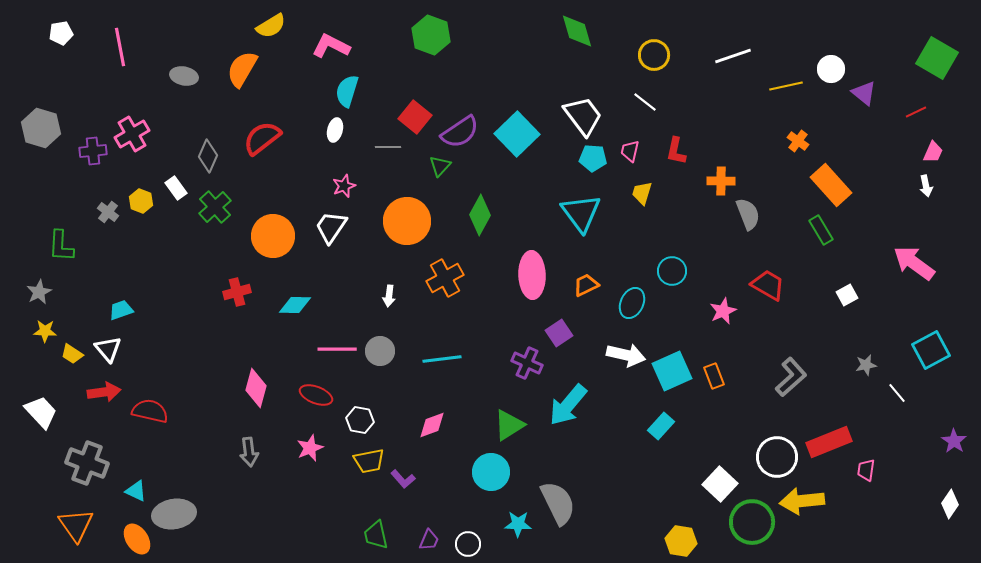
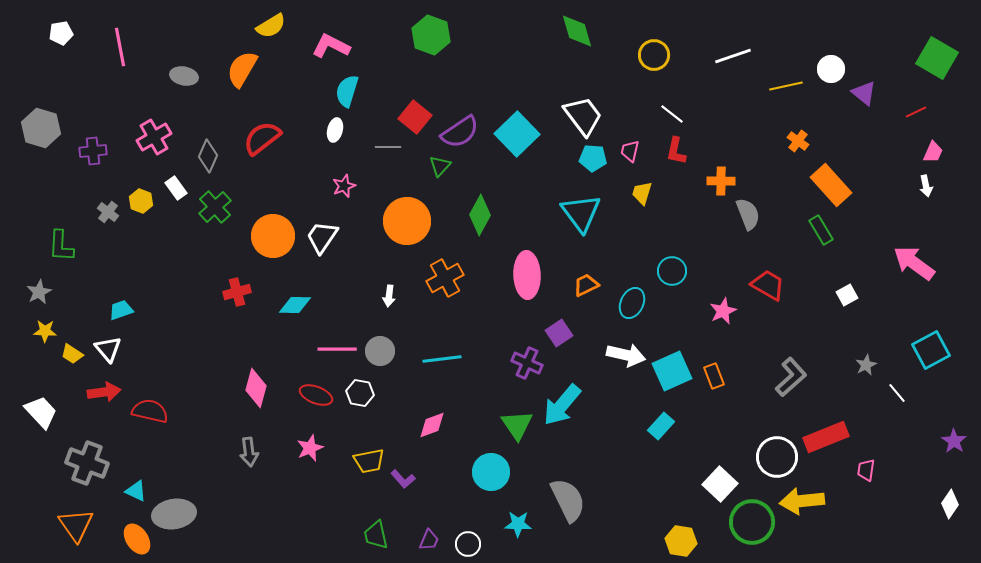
white line at (645, 102): moved 27 px right, 12 px down
pink cross at (132, 134): moved 22 px right, 3 px down
white trapezoid at (331, 227): moved 9 px left, 10 px down
pink ellipse at (532, 275): moved 5 px left
gray star at (866, 365): rotated 15 degrees counterclockwise
cyan arrow at (568, 405): moved 6 px left
white hexagon at (360, 420): moved 27 px up
green triangle at (509, 425): moved 8 px right; rotated 32 degrees counterclockwise
red rectangle at (829, 442): moved 3 px left, 5 px up
gray semicircle at (558, 503): moved 10 px right, 3 px up
